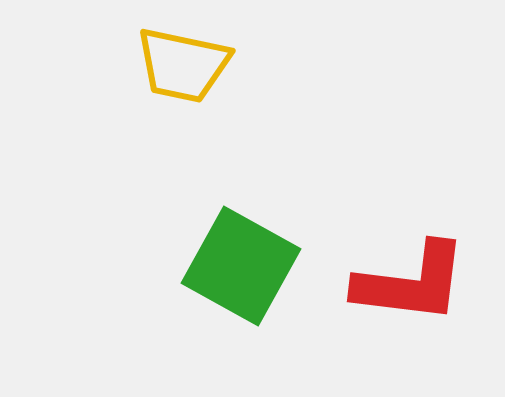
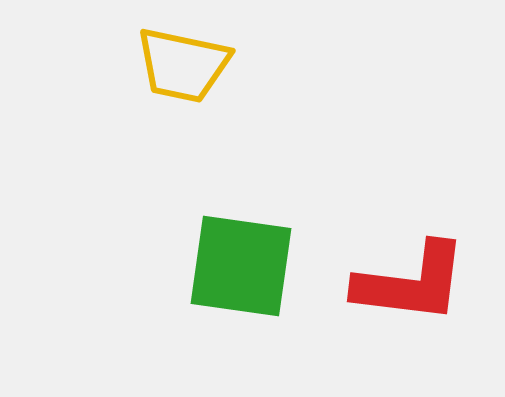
green square: rotated 21 degrees counterclockwise
